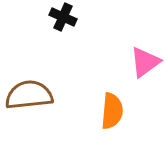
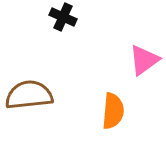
pink triangle: moved 1 px left, 2 px up
orange semicircle: moved 1 px right
